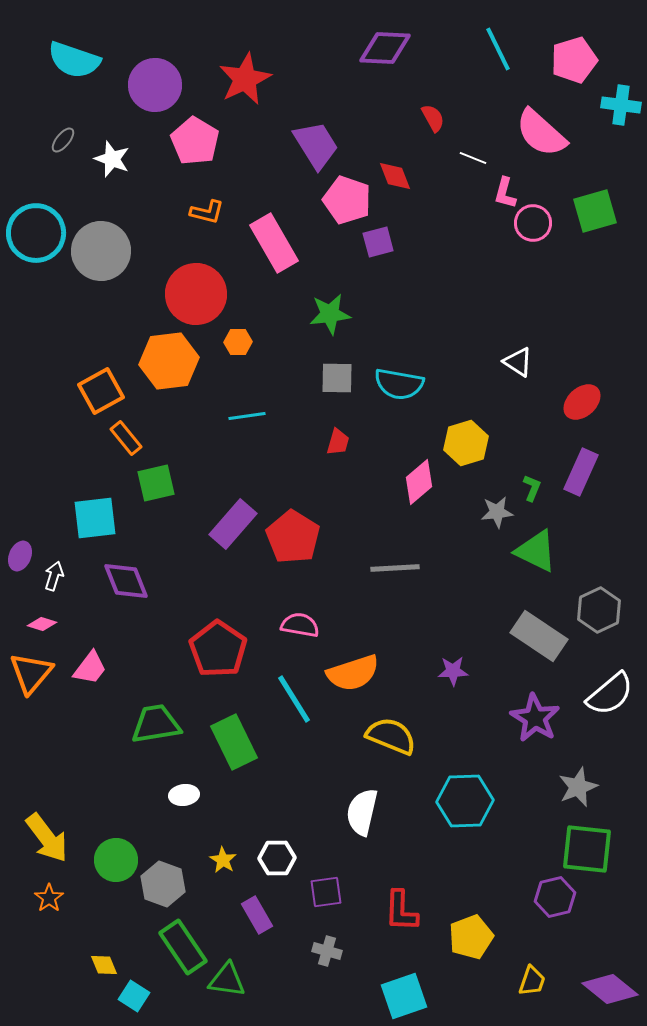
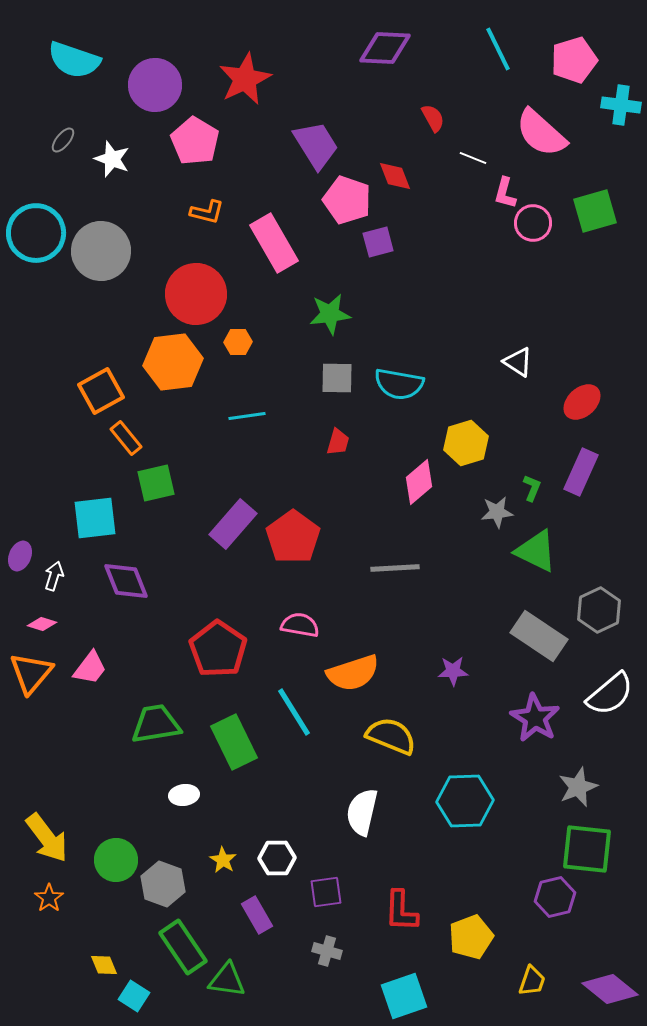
orange hexagon at (169, 361): moved 4 px right, 1 px down
red pentagon at (293, 537): rotated 4 degrees clockwise
cyan line at (294, 699): moved 13 px down
